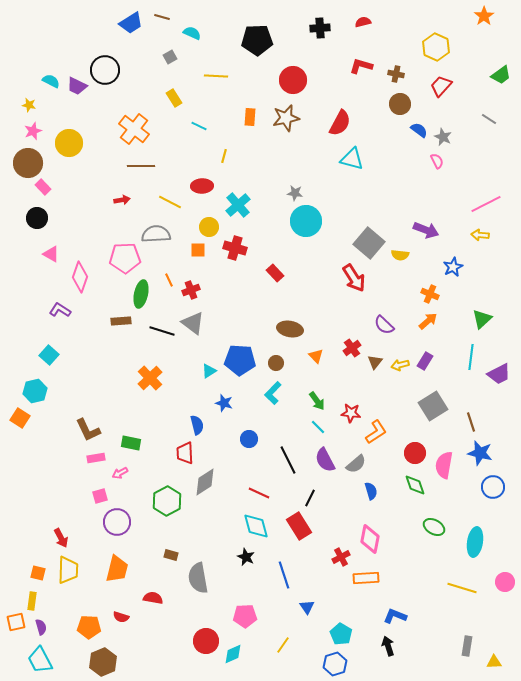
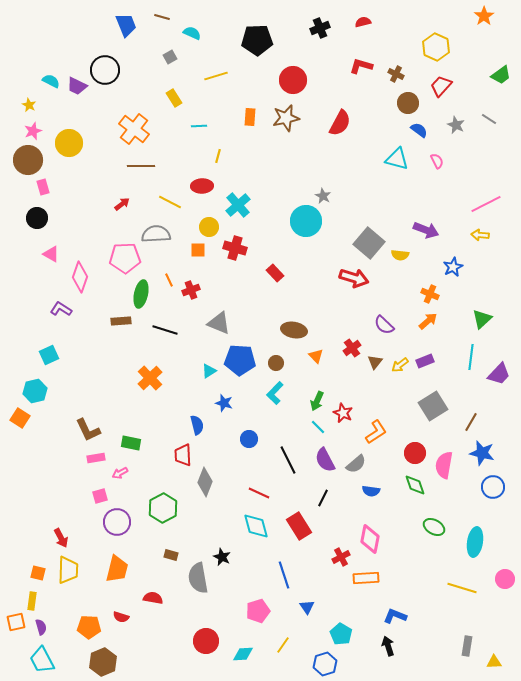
blue trapezoid at (131, 23): moved 5 px left, 2 px down; rotated 80 degrees counterclockwise
black cross at (320, 28): rotated 18 degrees counterclockwise
brown cross at (396, 74): rotated 14 degrees clockwise
yellow line at (216, 76): rotated 20 degrees counterclockwise
brown circle at (400, 104): moved 8 px right, 1 px up
yellow star at (29, 105): rotated 16 degrees clockwise
cyan line at (199, 126): rotated 28 degrees counterclockwise
gray star at (443, 137): moved 13 px right, 12 px up
yellow line at (224, 156): moved 6 px left
cyan triangle at (352, 159): moved 45 px right
brown circle at (28, 163): moved 3 px up
pink rectangle at (43, 187): rotated 28 degrees clockwise
gray star at (295, 193): moved 28 px right, 3 px down; rotated 21 degrees clockwise
red arrow at (122, 200): moved 4 px down; rotated 28 degrees counterclockwise
red arrow at (354, 278): rotated 40 degrees counterclockwise
purple L-shape at (60, 310): moved 1 px right, 1 px up
gray triangle at (193, 323): moved 26 px right; rotated 15 degrees counterclockwise
brown ellipse at (290, 329): moved 4 px right, 1 px down
black line at (162, 331): moved 3 px right, 1 px up
cyan square at (49, 355): rotated 24 degrees clockwise
purple rectangle at (425, 361): rotated 36 degrees clockwise
yellow arrow at (400, 365): rotated 24 degrees counterclockwise
purple trapezoid at (499, 374): rotated 20 degrees counterclockwise
cyan L-shape at (273, 393): moved 2 px right
green arrow at (317, 401): rotated 60 degrees clockwise
red star at (351, 413): moved 8 px left; rotated 18 degrees clockwise
brown line at (471, 422): rotated 48 degrees clockwise
red trapezoid at (185, 453): moved 2 px left, 2 px down
blue star at (480, 453): moved 2 px right
gray diamond at (205, 482): rotated 36 degrees counterclockwise
blue semicircle at (371, 491): rotated 114 degrees clockwise
black line at (310, 498): moved 13 px right
green hexagon at (167, 501): moved 4 px left, 7 px down
black star at (246, 557): moved 24 px left
pink circle at (505, 582): moved 3 px up
pink pentagon at (245, 616): moved 13 px right, 5 px up; rotated 15 degrees counterclockwise
cyan diamond at (233, 654): moved 10 px right; rotated 20 degrees clockwise
cyan trapezoid at (40, 660): moved 2 px right
blue hexagon at (335, 664): moved 10 px left
